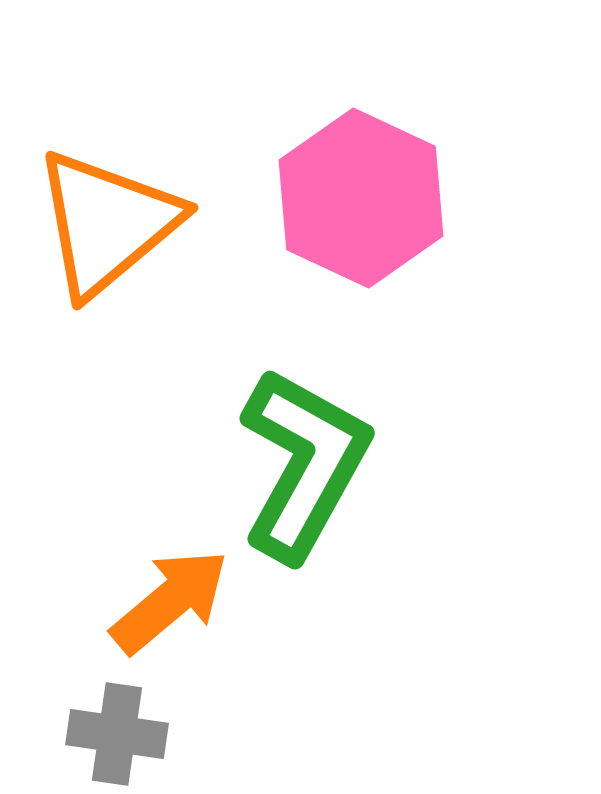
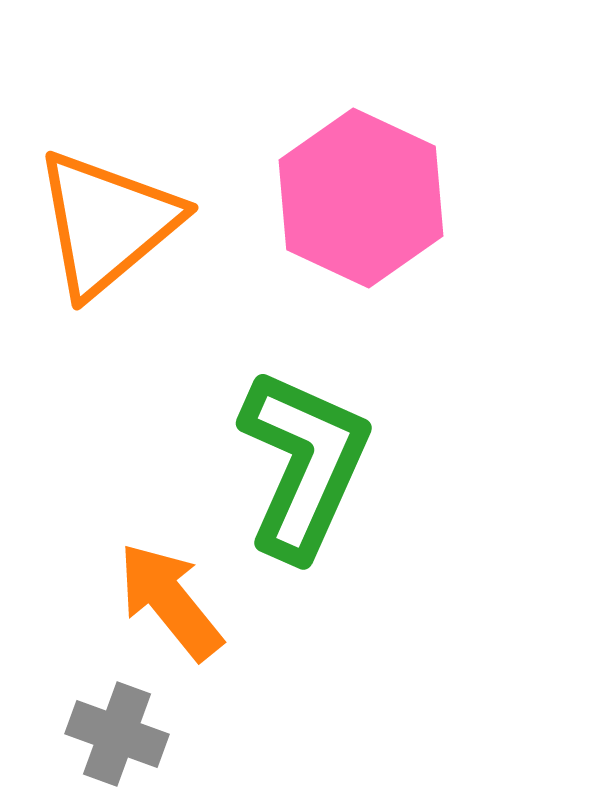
green L-shape: rotated 5 degrees counterclockwise
orange arrow: rotated 89 degrees counterclockwise
gray cross: rotated 12 degrees clockwise
